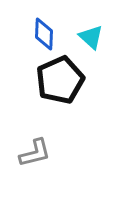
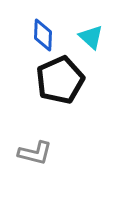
blue diamond: moved 1 px left, 1 px down
gray L-shape: rotated 28 degrees clockwise
